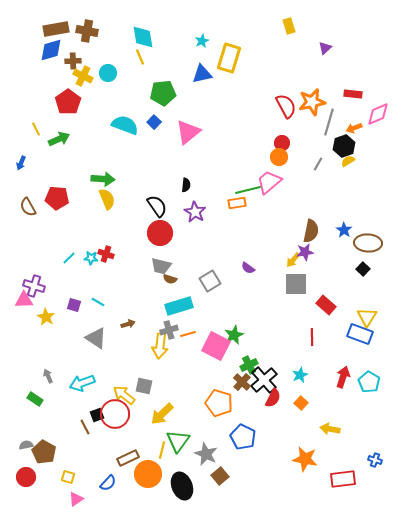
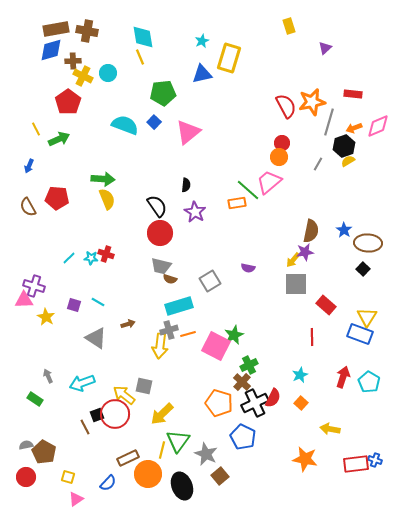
pink diamond at (378, 114): moved 12 px down
blue arrow at (21, 163): moved 8 px right, 3 px down
green line at (248, 190): rotated 55 degrees clockwise
purple semicircle at (248, 268): rotated 24 degrees counterclockwise
black cross at (264, 380): moved 9 px left, 23 px down; rotated 16 degrees clockwise
red rectangle at (343, 479): moved 13 px right, 15 px up
